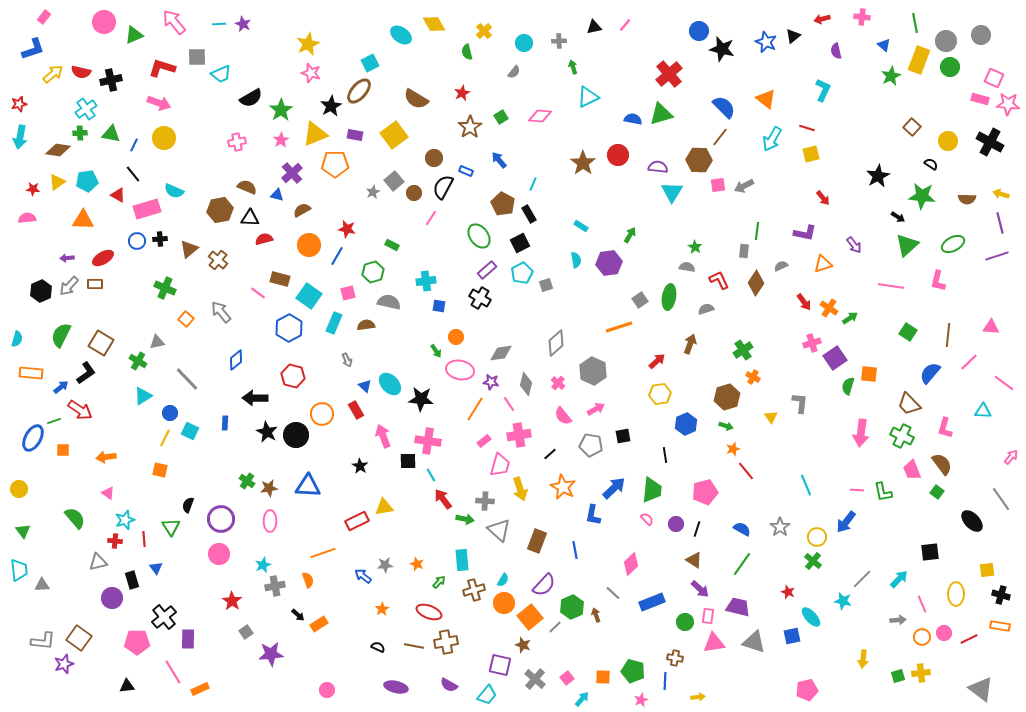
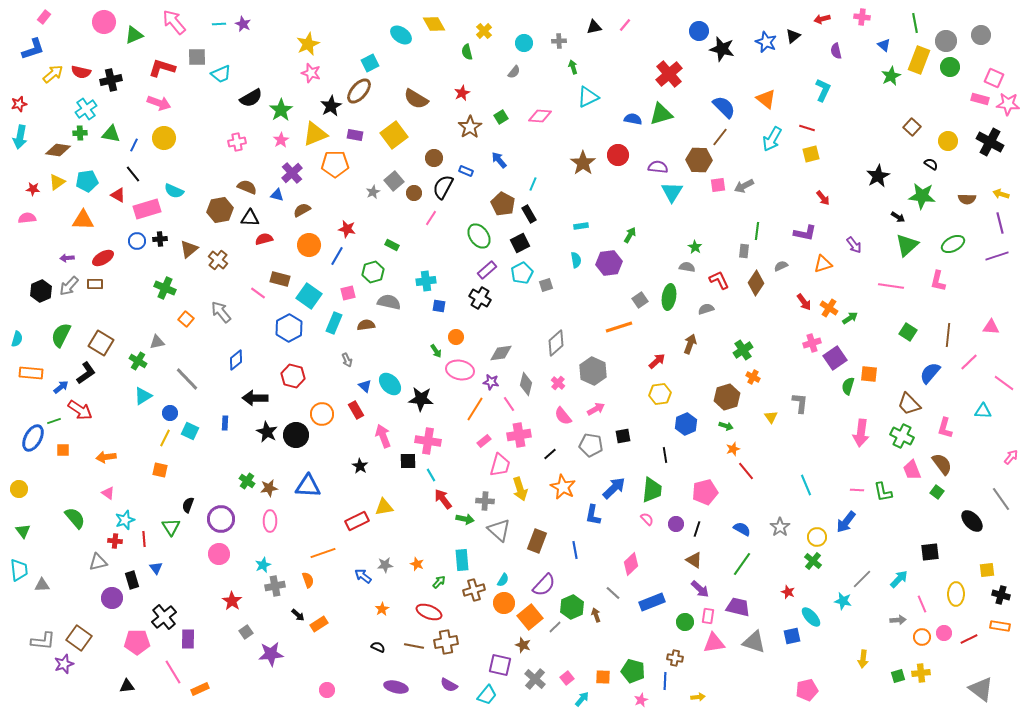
cyan rectangle at (581, 226): rotated 40 degrees counterclockwise
